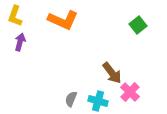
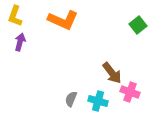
pink cross: rotated 24 degrees counterclockwise
